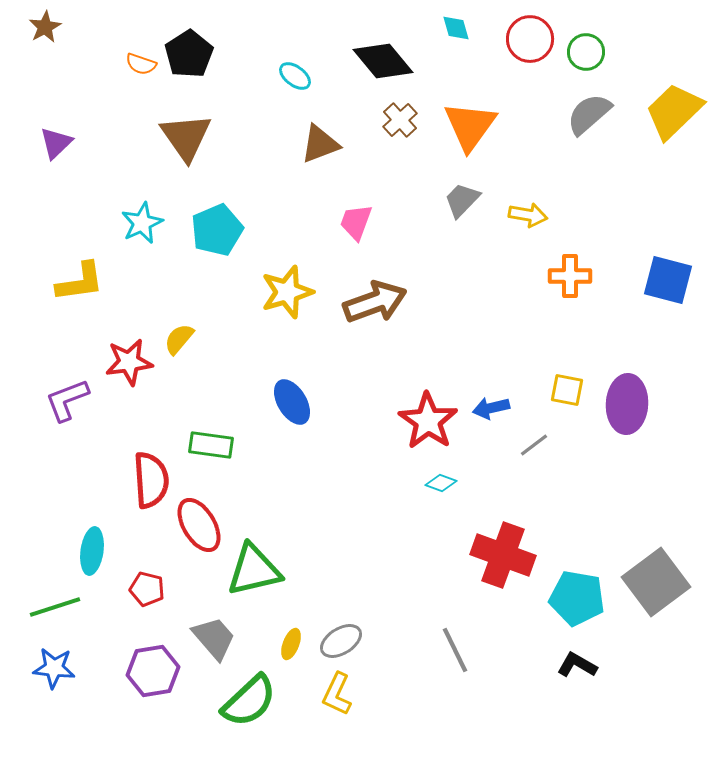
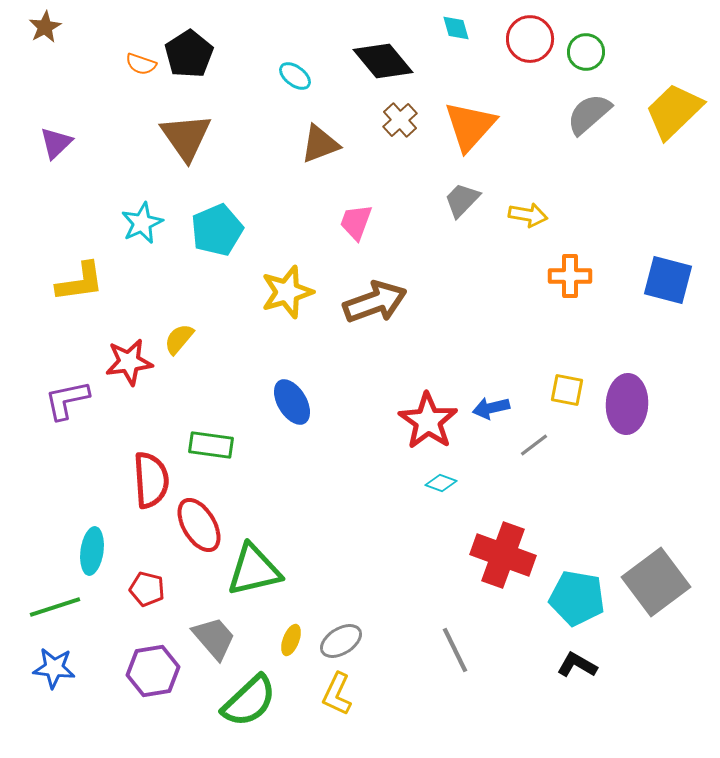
orange triangle at (470, 126): rotated 6 degrees clockwise
purple L-shape at (67, 400): rotated 9 degrees clockwise
yellow ellipse at (291, 644): moved 4 px up
